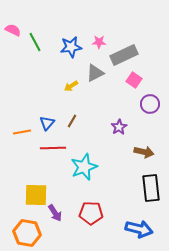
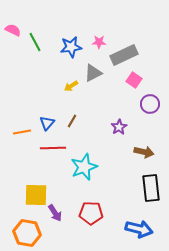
gray triangle: moved 2 px left
